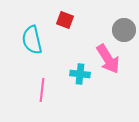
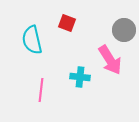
red square: moved 2 px right, 3 px down
pink arrow: moved 2 px right, 1 px down
cyan cross: moved 3 px down
pink line: moved 1 px left
